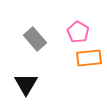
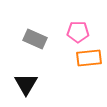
pink pentagon: rotated 30 degrees counterclockwise
gray rectangle: rotated 25 degrees counterclockwise
